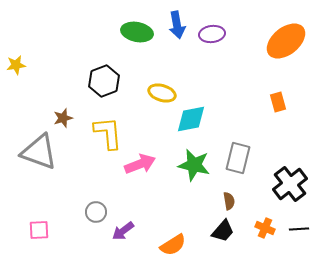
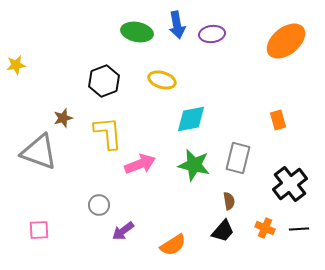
yellow ellipse: moved 13 px up
orange rectangle: moved 18 px down
gray circle: moved 3 px right, 7 px up
